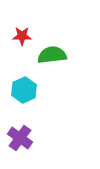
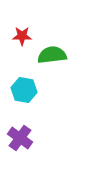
cyan hexagon: rotated 25 degrees counterclockwise
